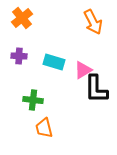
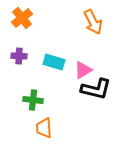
black L-shape: rotated 76 degrees counterclockwise
orange trapezoid: rotated 10 degrees clockwise
